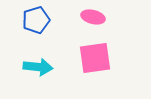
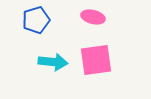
pink square: moved 1 px right, 2 px down
cyan arrow: moved 15 px right, 5 px up
